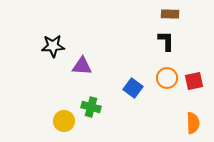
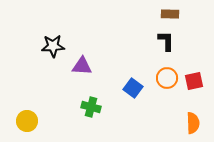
yellow circle: moved 37 px left
